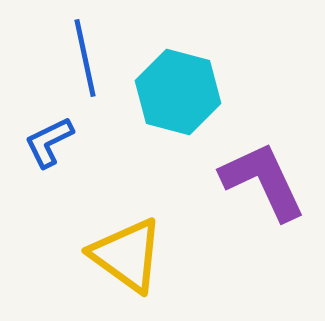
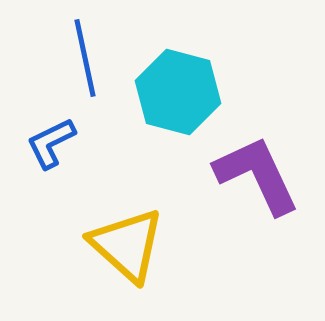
blue L-shape: moved 2 px right, 1 px down
purple L-shape: moved 6 px left, 6 px up
yellow triangle: moved 10 px up; rotated 6 degrees clockwise
